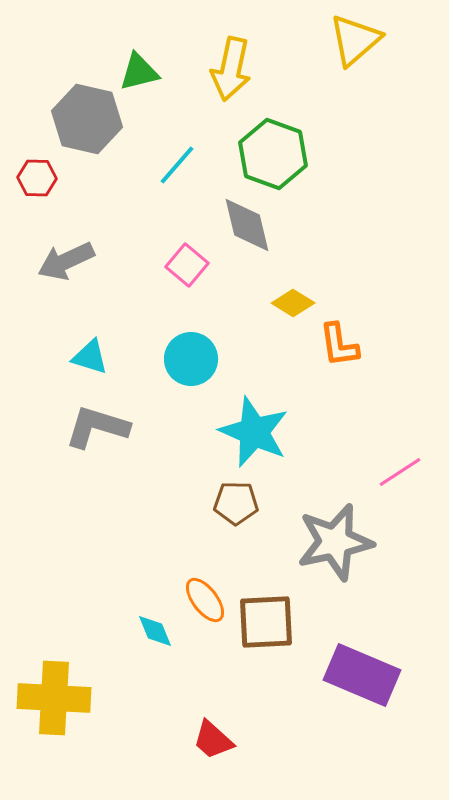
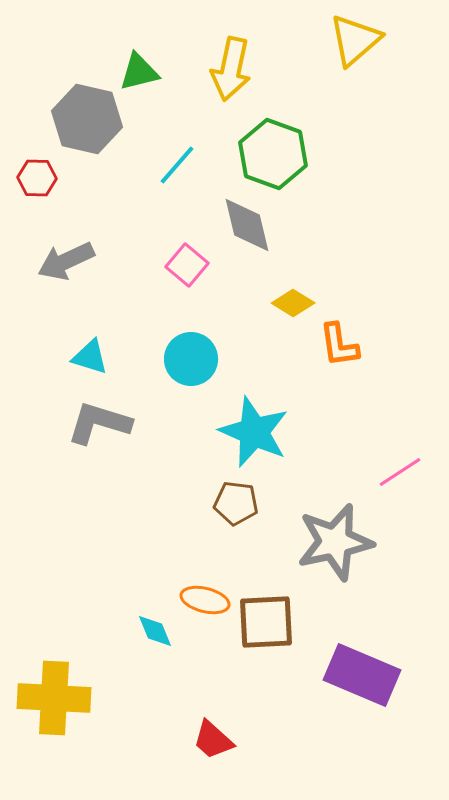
gray L-shape: moved 2 px right, 4 px up
brown pentagon: rotated 6 degrees clockwise
orange ellipse: rotated 39 degrees counterclockwise
